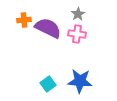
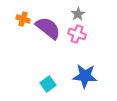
orange cross: moved 1 px left, 1 px up; rotated 24 degrees clockwise
purple semicircle: rotated 12 degrees clockwise
pink cross: rotated 12 degrees clockwise
blue star: moved 5 px right, 5 px up
